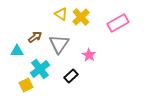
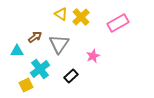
pink star: moved 4 px right, 1 px down; rotated 16 degrees clockwise
